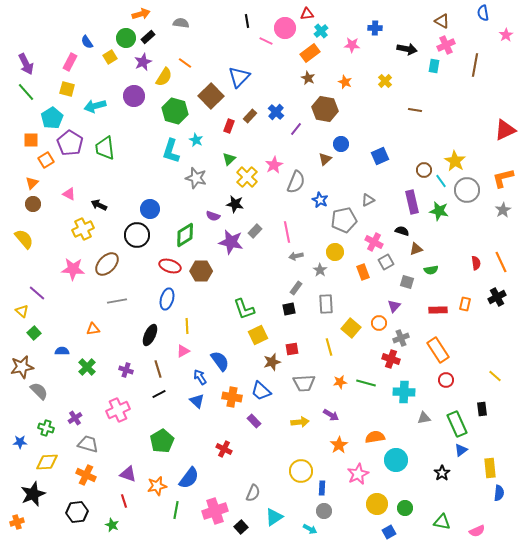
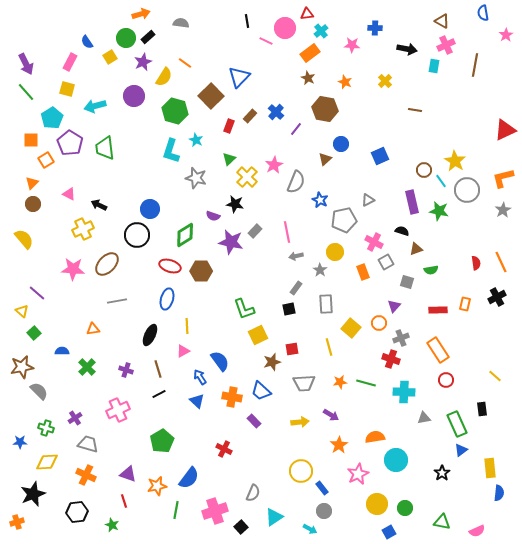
blue rectangle at (322, 488): rotated 40 degrees counterclockwise
